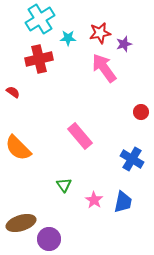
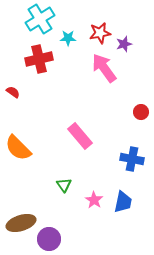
blue cross: rotated 20 degrees counterclockwise
